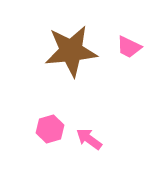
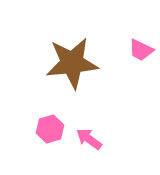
pink trapezoid: moved 12 px right, 3 px down
brown star: moved 1 px right, 12 px down
